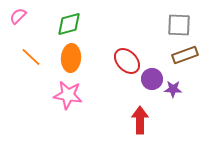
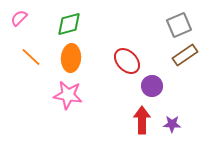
pink semicircle: moved 1 px right, 2 px down
gray square: rotated 25 degrees counterclockwise
brown rectangle: rotated 15 degrees counterclockwise
purple circle: moved 7 px down
purple star: moved 1 px left, 35 px down
red arrow: moved 2 px right
